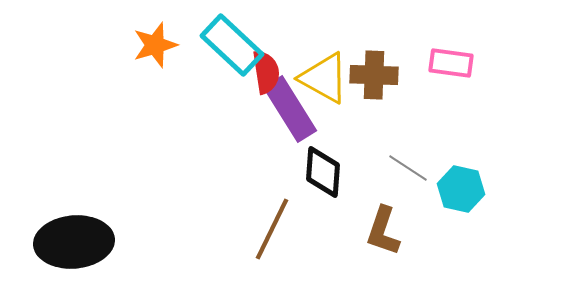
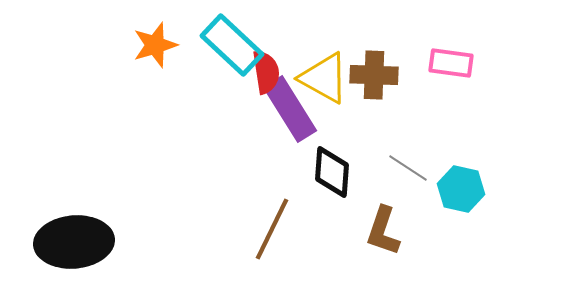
black diamond: moved 9 px right
